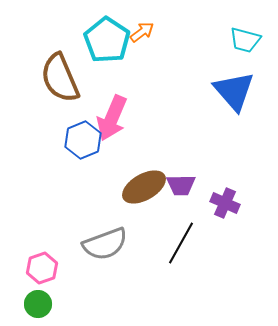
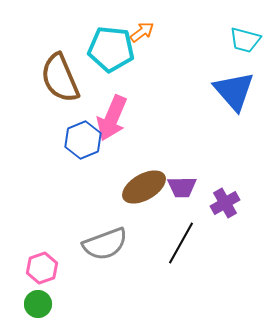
cyan pentagon: moved 4 px right, 9 px down; rotated 27 degrees counterclockwise
purple trapezoid: moved 1 px right, 2 px down
purple cross: rotated 36 degrees clockwise
